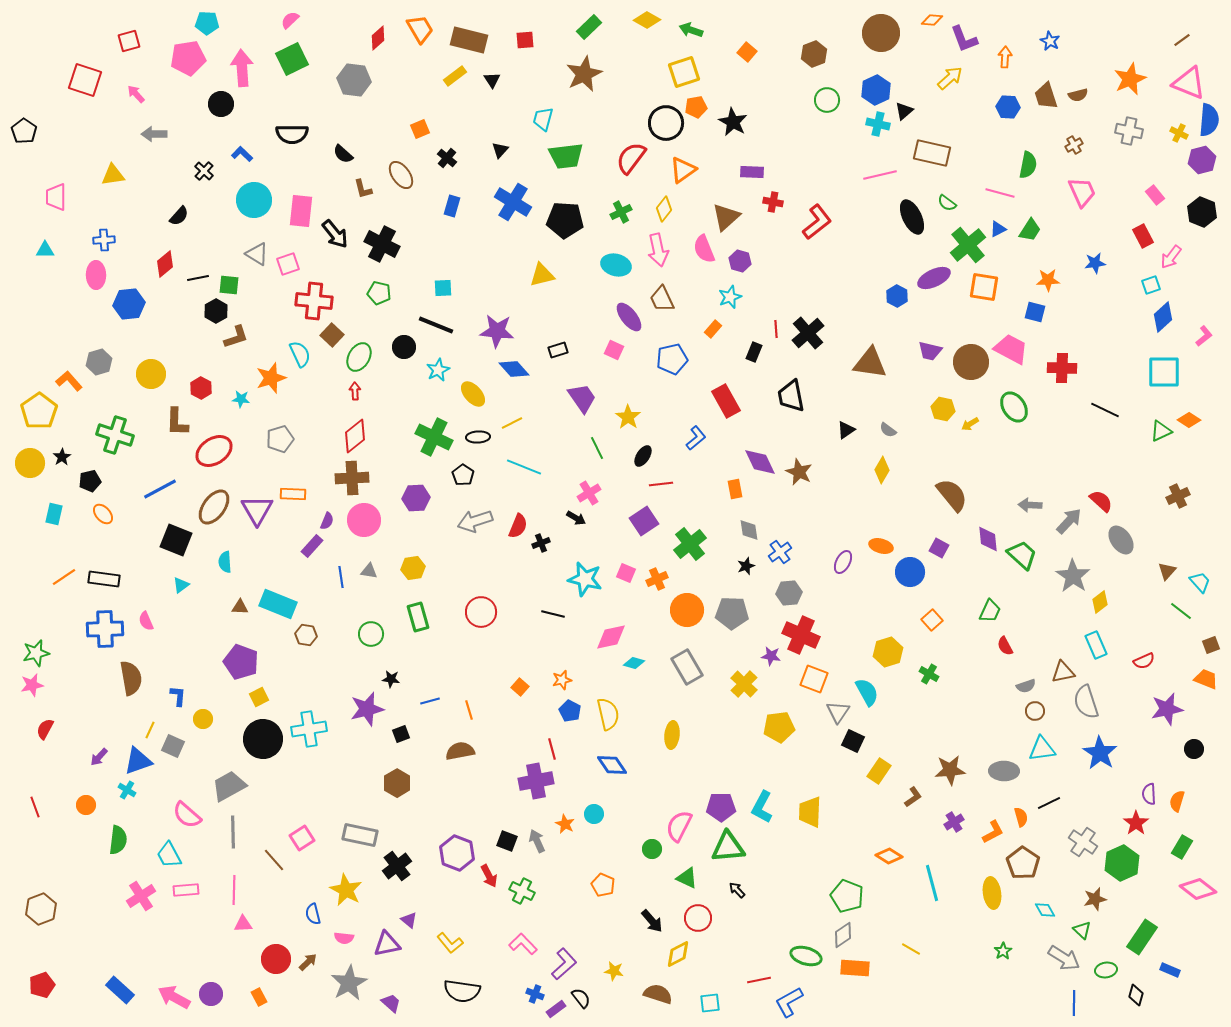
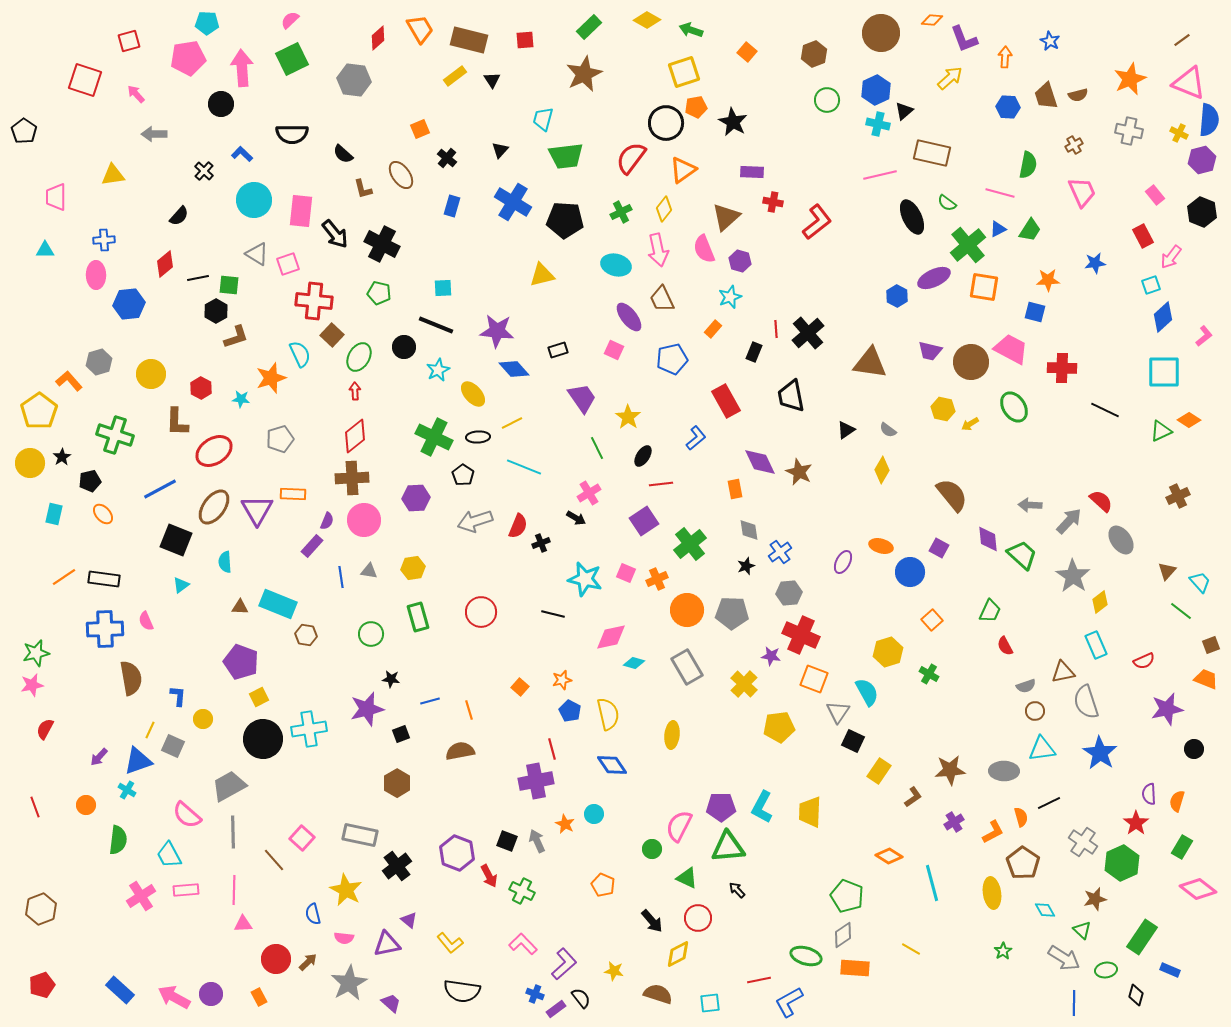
pink square at (302, 838): rotated 15 degrees counterclockwise
